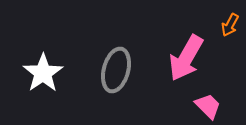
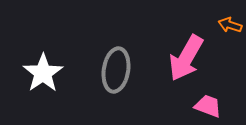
orange arrow: rotated 80 degrees clockwise
gray ellipse: rotated 6 degrees counterclockwise
pink trapezoid: rotated 24 degrees counterclockwise
